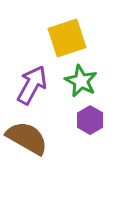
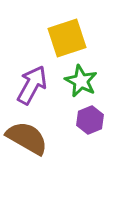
purple hexagon: rotated 8 degrees clockwise
